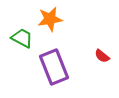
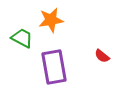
orange star: moved 1 px right, 1 px down
purple rectangle: rotated 12 degrees clockwise
